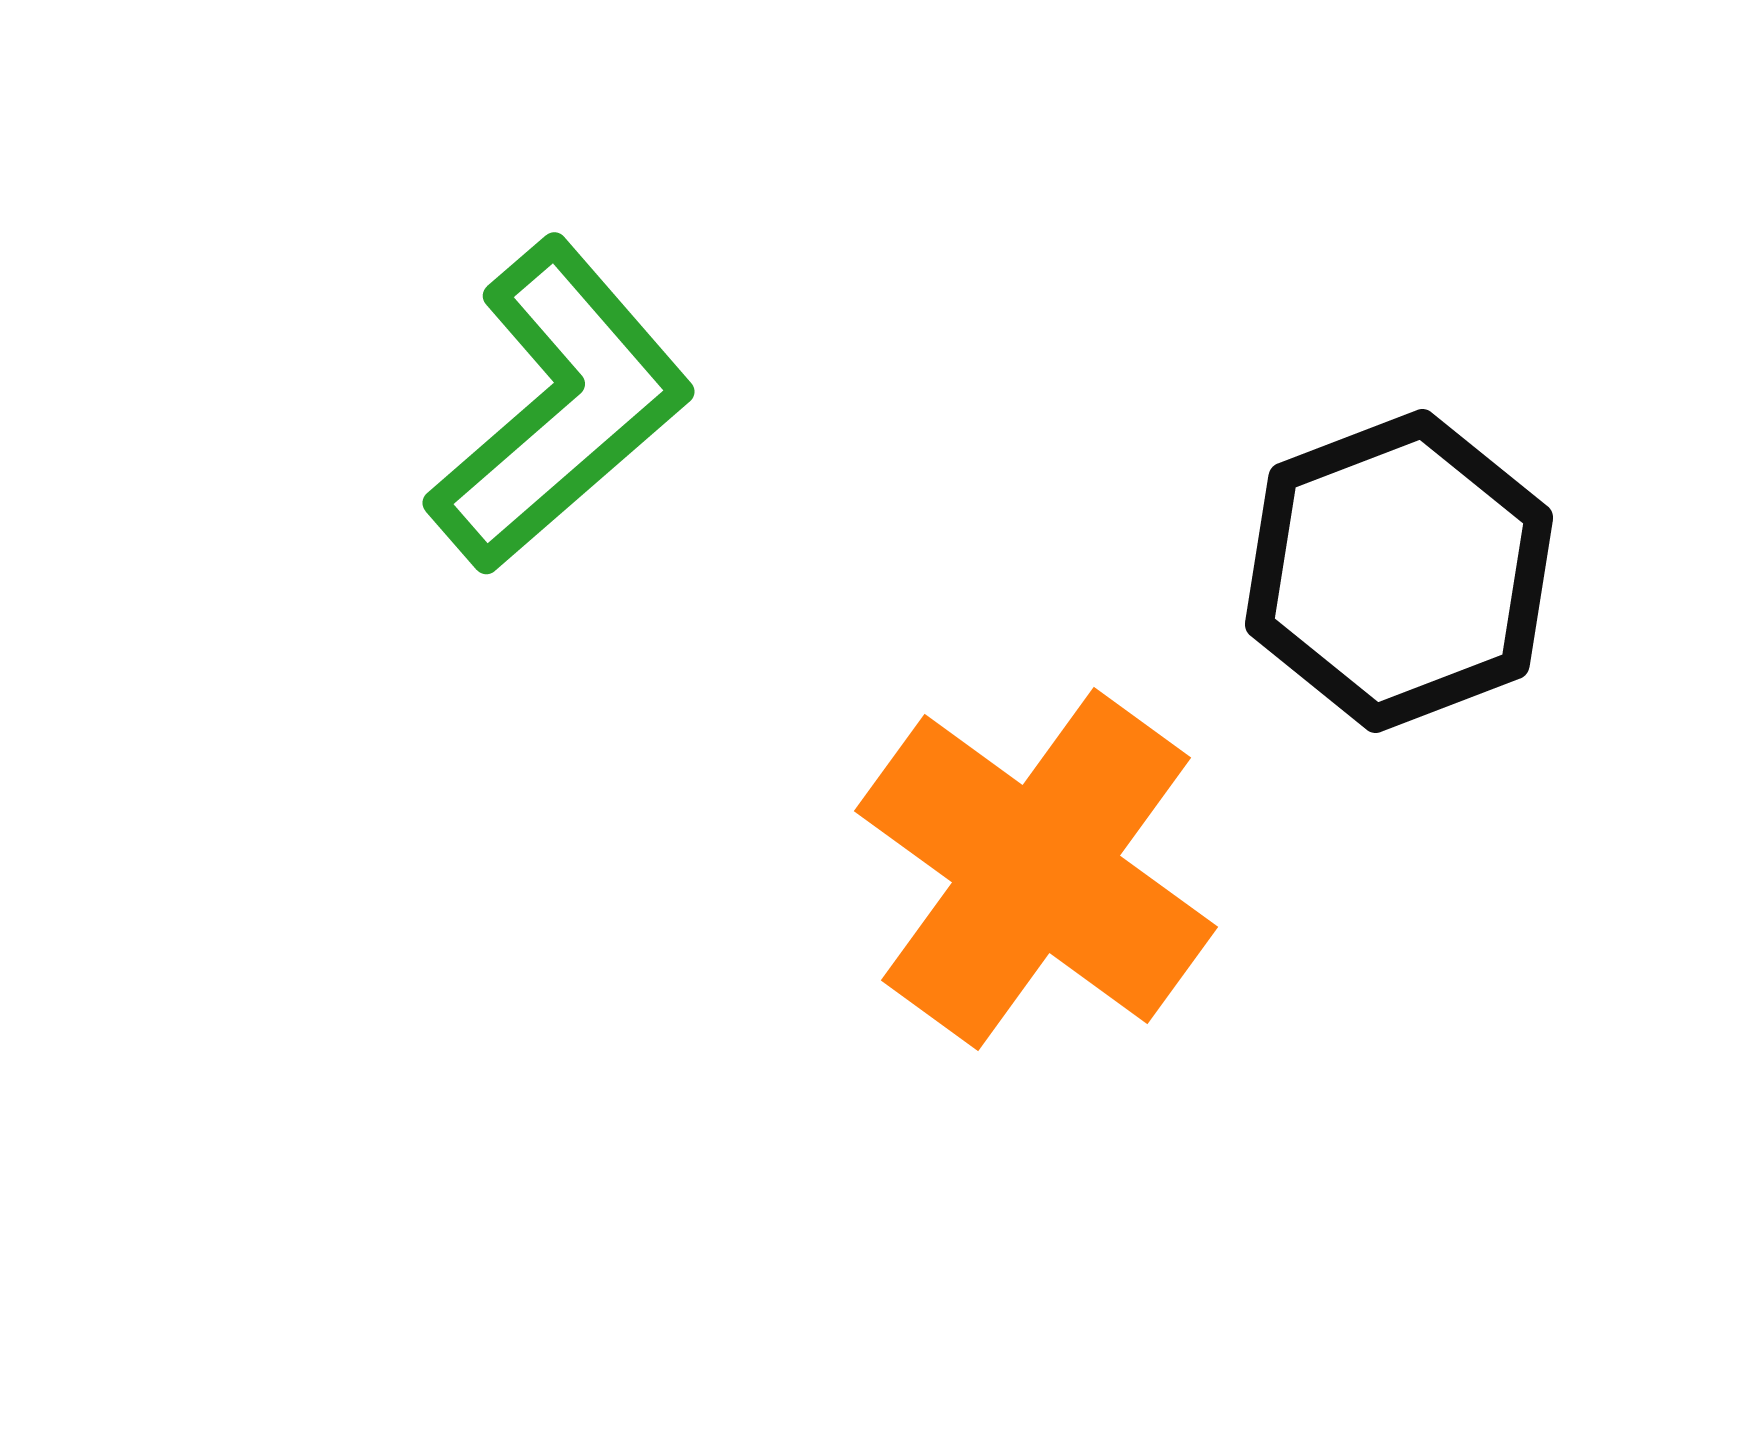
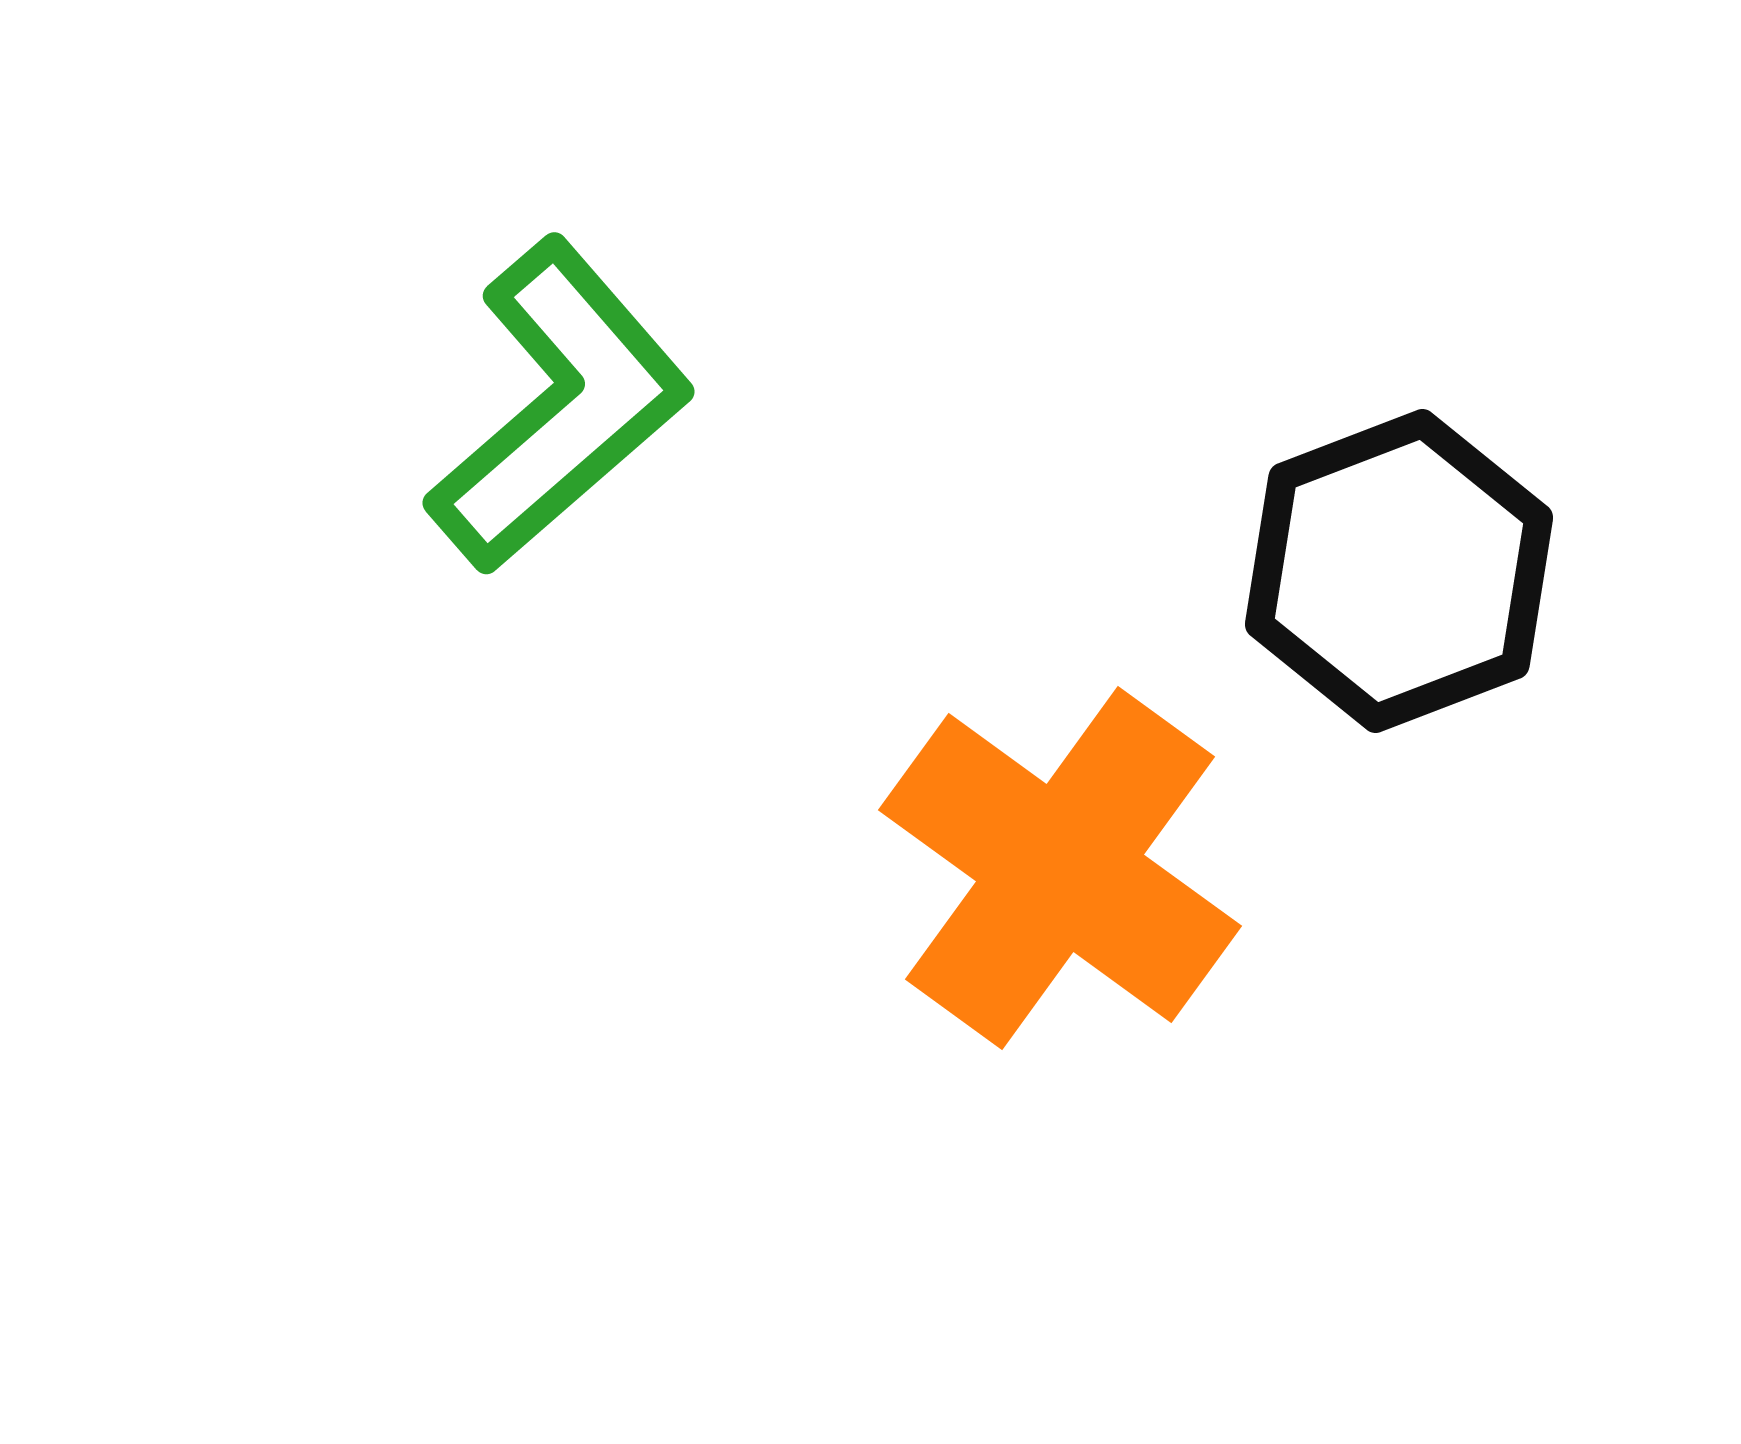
orange cross: moved 24 px right, 1 px up
